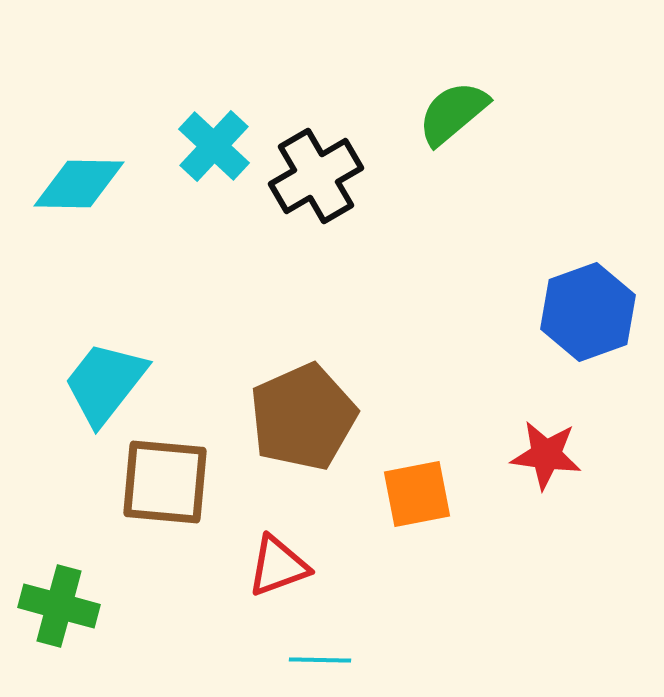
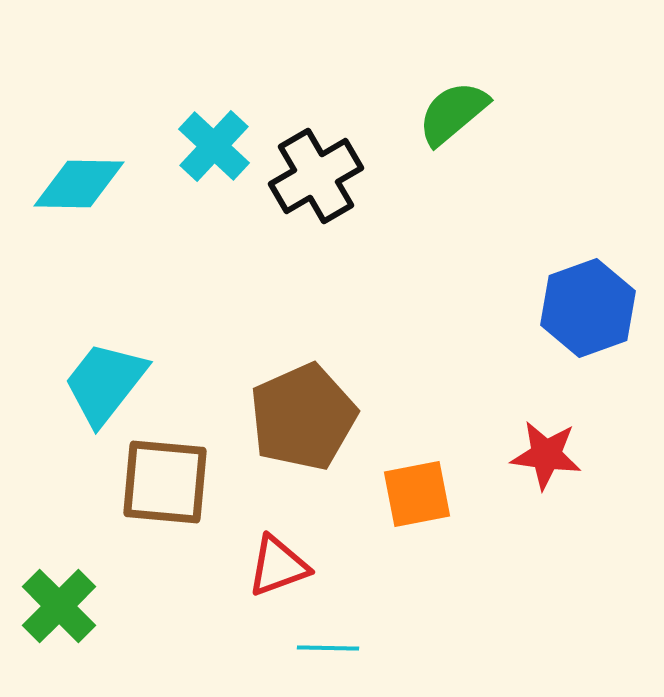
blue hexagon: moved 4 px up
green cross: rotated 30 degrees clockwise
cyan line: moved 8 px right, 12 px up
